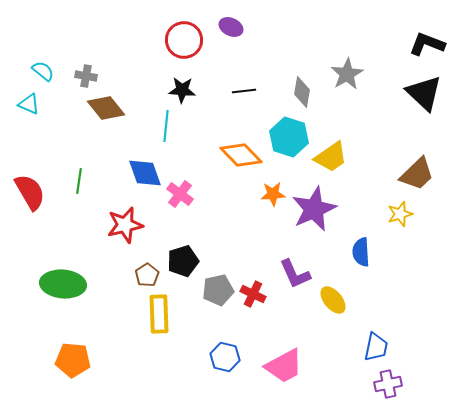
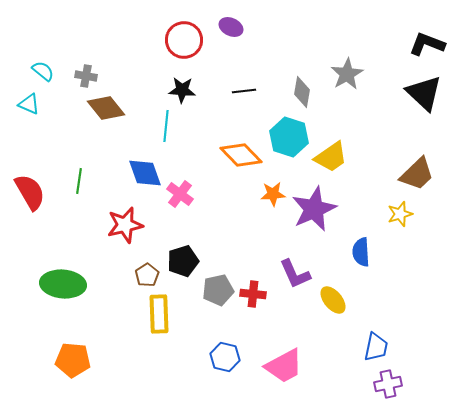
red cross: rotated 20 degrees counterclockwise
